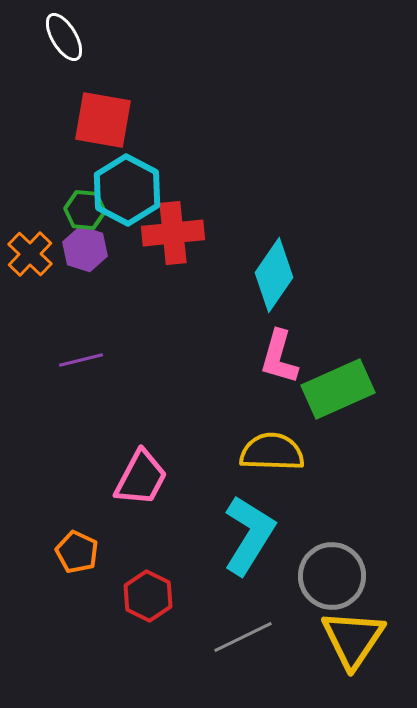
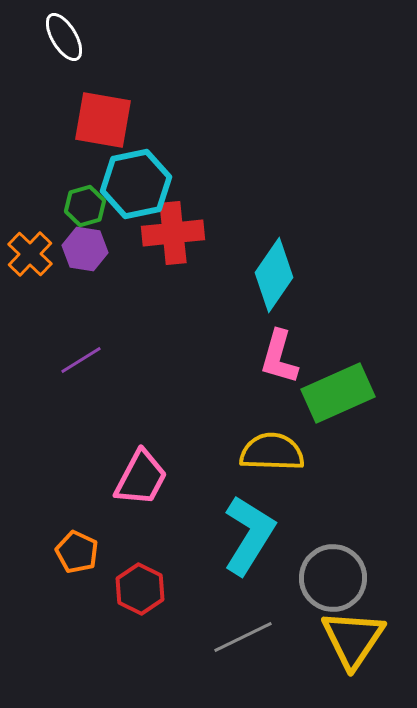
cyan hexagon: moved 9 px right, 6 px up; rotated 20 degrees clockwise
green hexagon: moved 4 px up; rotated 21 degrees counterclockwise
purple hexagon: rotated 9 degrees counterclockwise
purple line: rotated 18 degrees counterclockwise
green rectangle: moved 4 px down
gray circle: moved 1 px right, 2 px down
red hexagon: moved 8 px left, 7 px up
